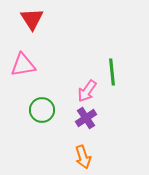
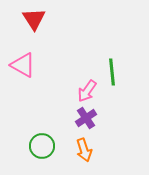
red triangle: moved 2 px right
pink triangle: rotated 40 degrees clockwise
green circle: moved 36 px down
orange arrow: moved 1 px right, 7 px up
